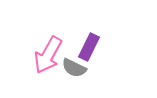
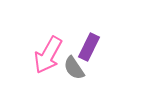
gray semicircle: rotated 30 degrees clockwise
